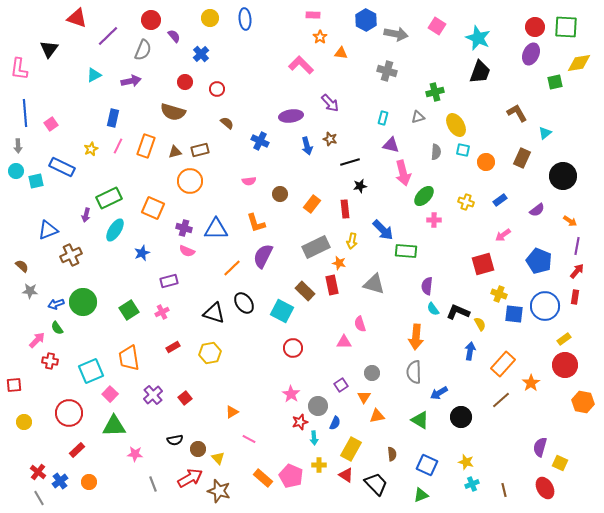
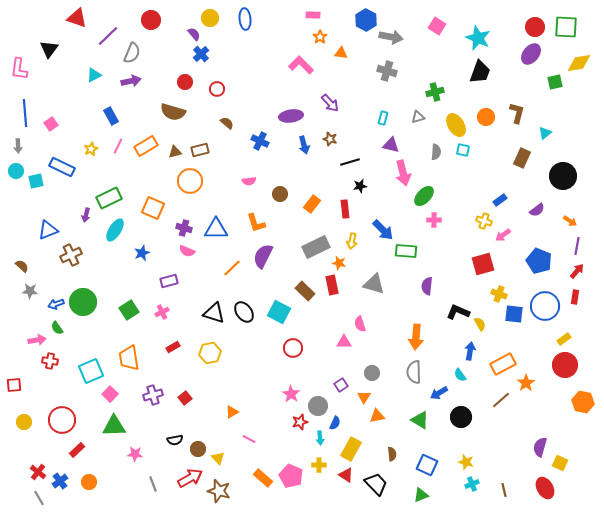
gray arrow at (396, 34): moved 5 px left, 3 px down
purple semicircle at (174, 36): moved 20 px right, 2 px up
gray semicircle at (143, 50): moved 11 px left, 3 px down
purple ellipse at (531, 54): rotated 15 degrees clockwise
brown L-shape at (517, 113): rotated 45 degrees clockwise
blue rectangle at (113, 118): moved 2 px left, 2 px up; rotated 42 degrees counterclockwise
orange rectangle at (146, 146): rotated 40 degrees clockwise
blue arrow at (307, 146): moved 3 px left, 1 px up
orange circle at (486, 162): moved 45 px up
yellow cross at (466, 202): moved 18 px right, 19 px down
black ellipse at (244, 303): moved 9 px down
cyan semicircle at (433, 309): moved 27 px right, 66 px down
cyan square at (282, 311): moved 3 px left, 1 px down
pink arrow at (37, 340): rotated 36 degrees clockwise
orange rectangle at (503, 364): rotated 20 degrees clockwise
orange star at (531, 383): moved 5 px left
purple cross at (153, 395): rotated 24 degrees clockwise
red circle at (69, 413): moved 7 px left, 7 px down
cyan arrow at (314, 438): moved 6 px right
